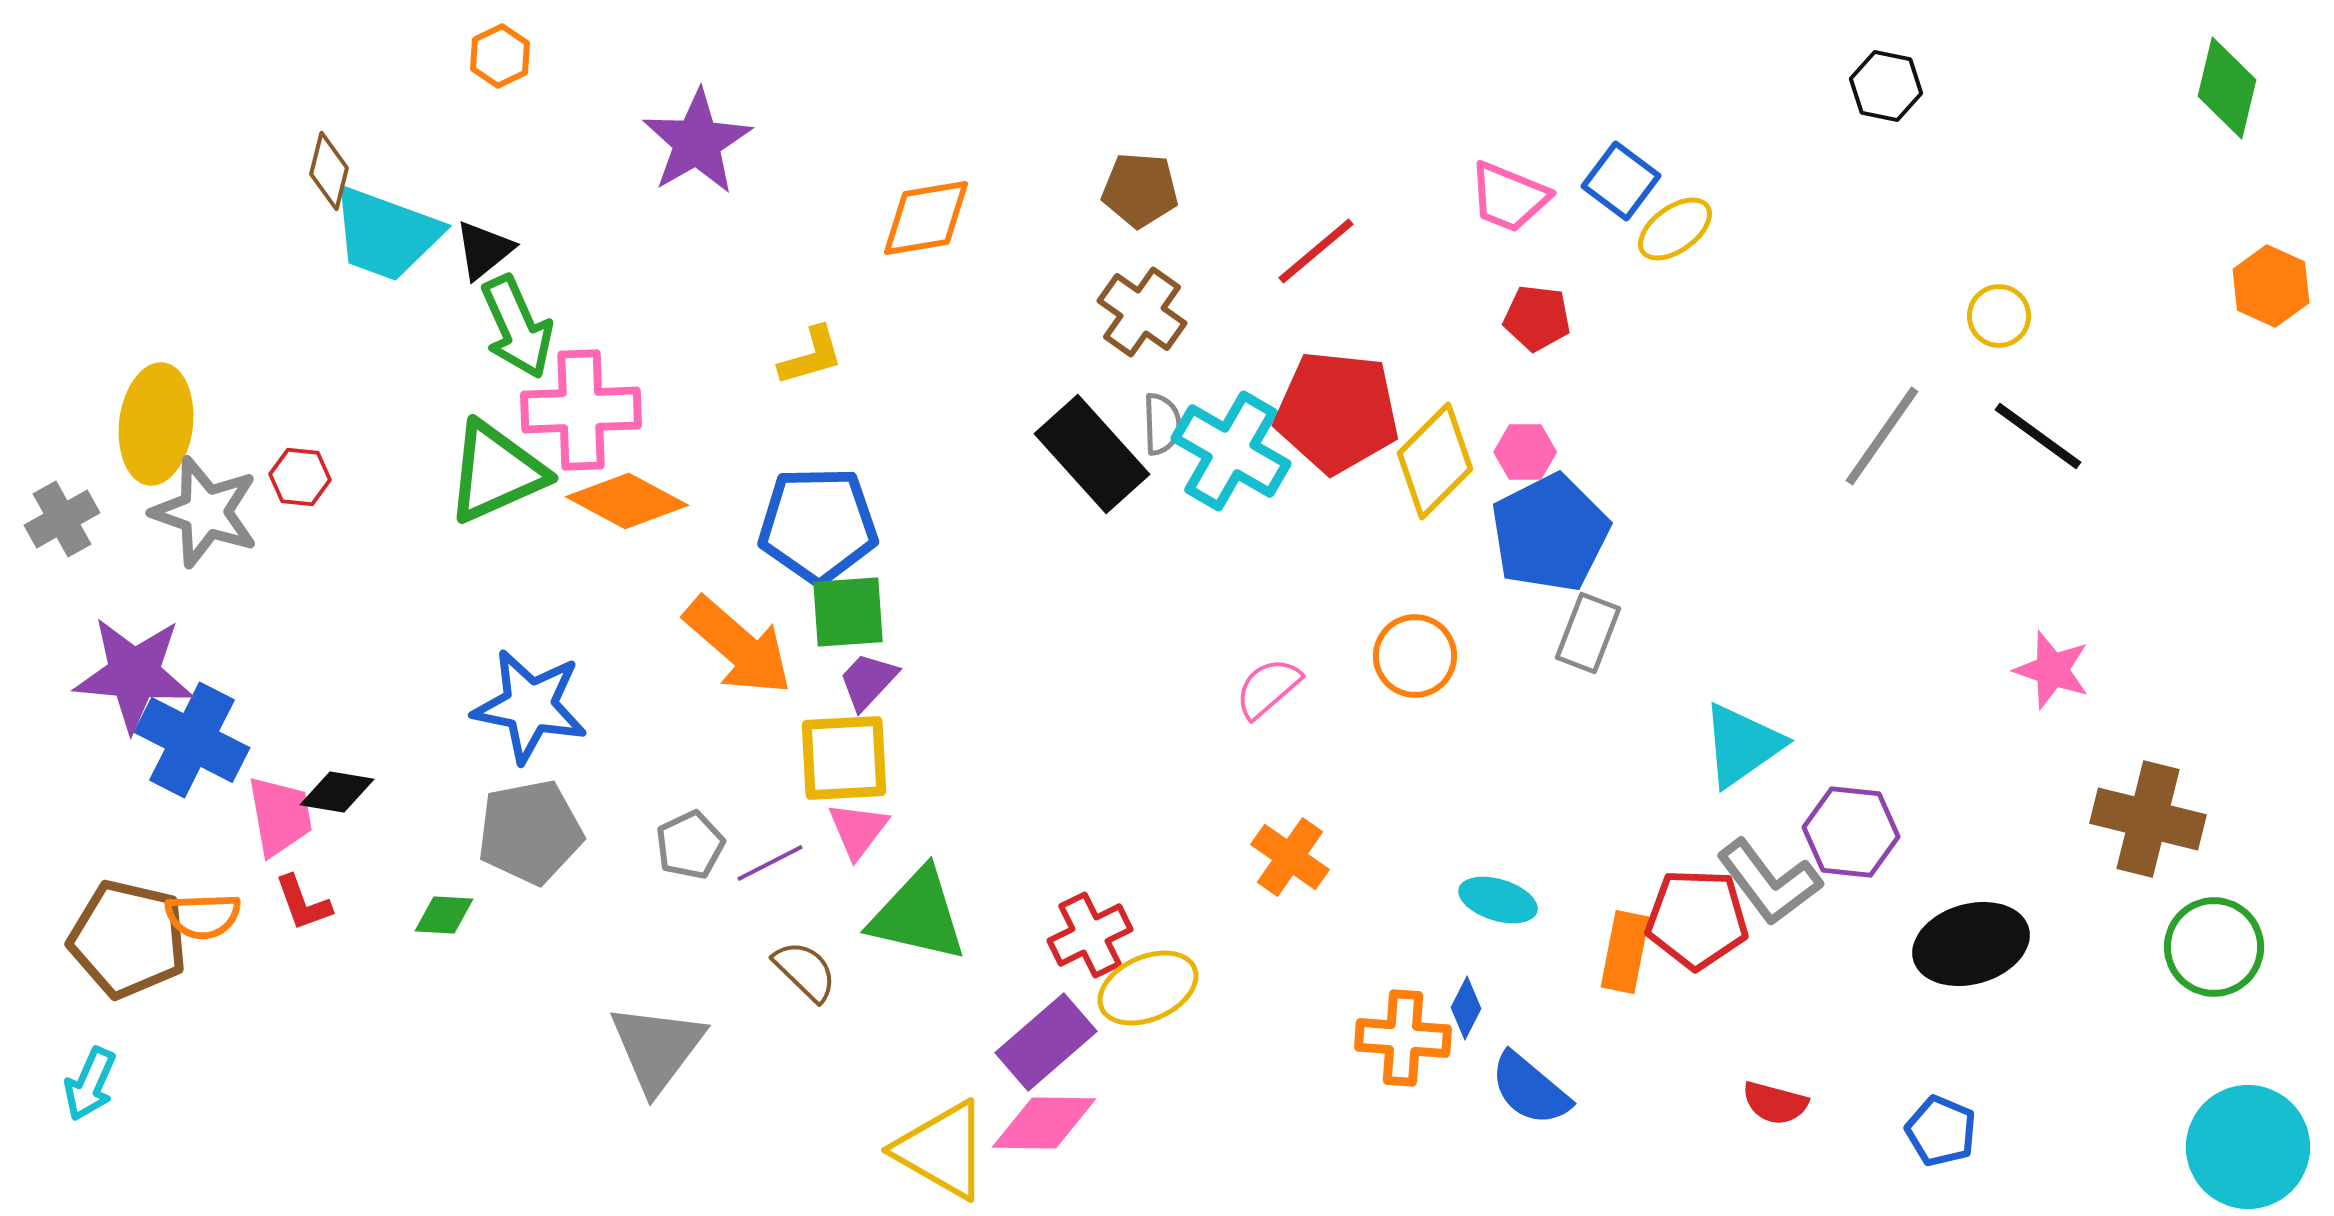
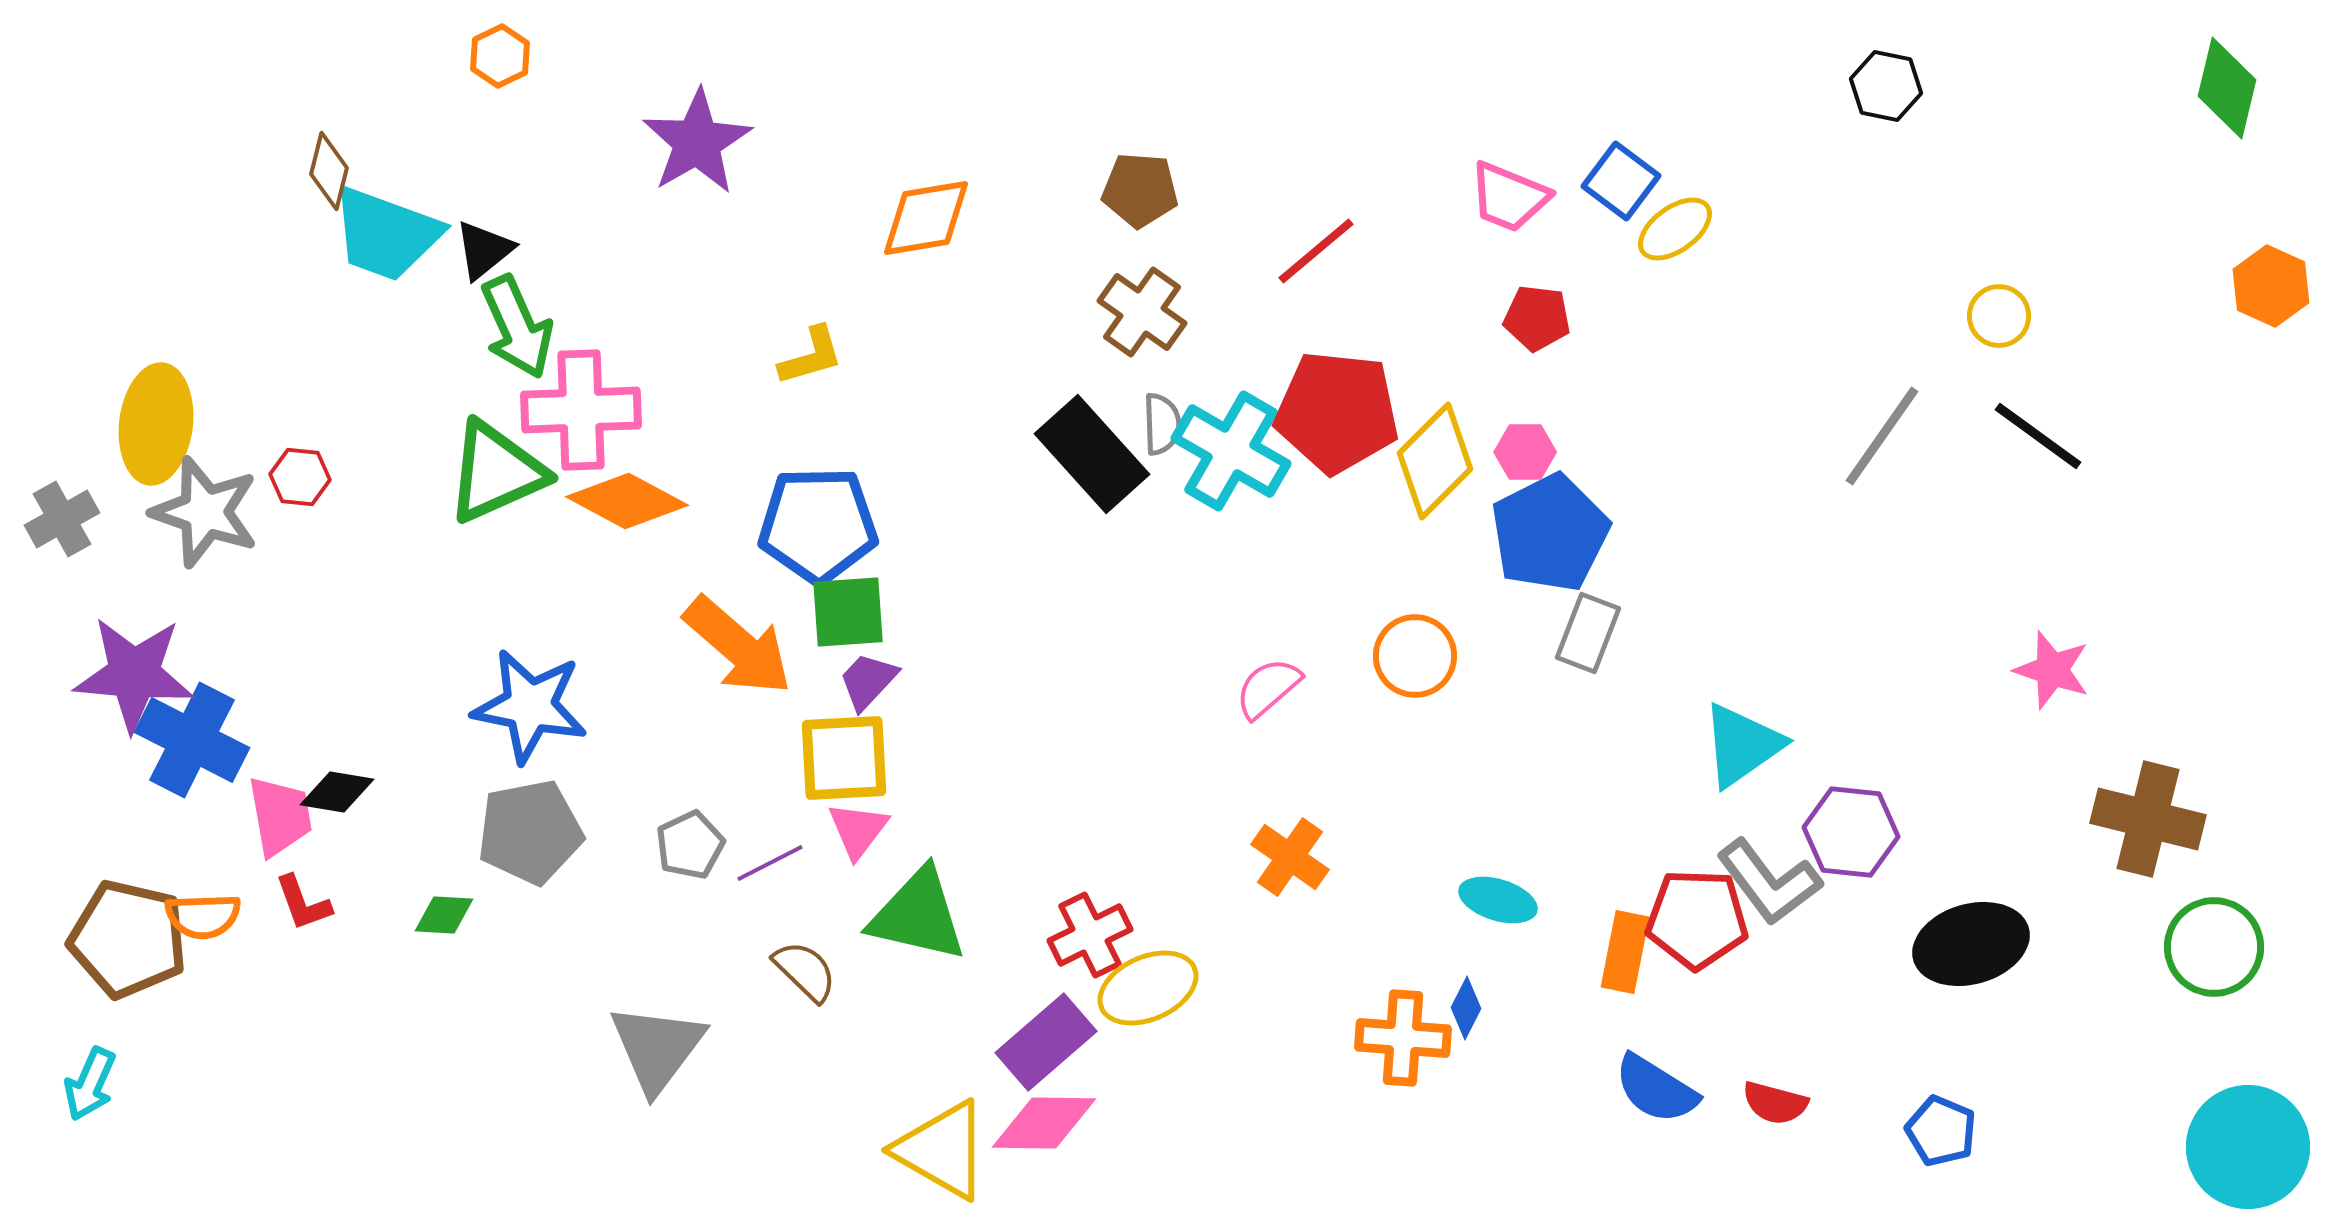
blue semicircle at (1530, 1089): moved 126 px right; rotated 8 degrees counterclockwise
